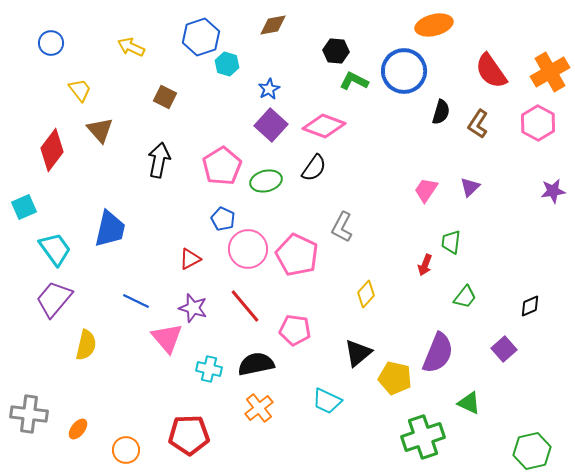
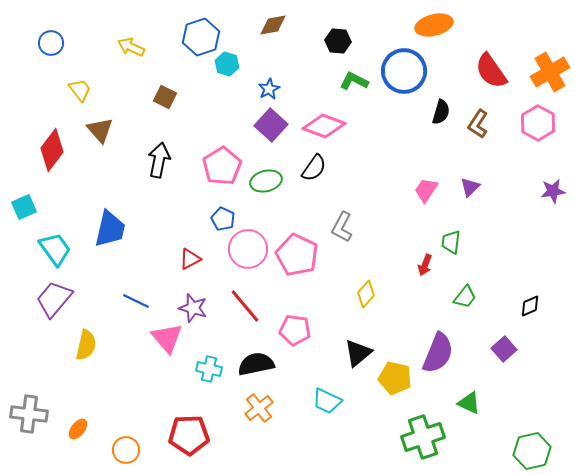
black hexagon at (336, 51): moved 2 px right, 10 px up
